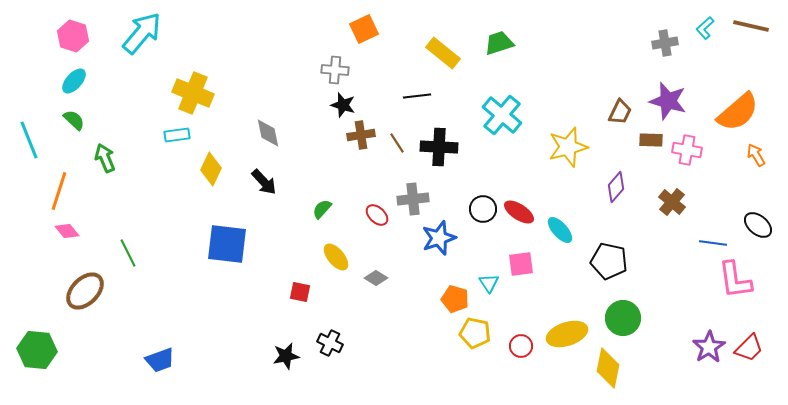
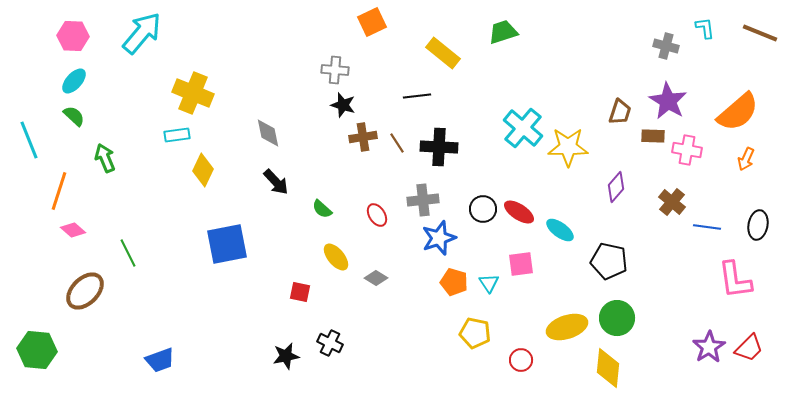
brown line at (751, 26): moved 9 px right, 7 px down; rotated 9 degrees clockwise
cyan L-shape at (705, 28): rotated 125 degrees clockwise
orange square at (364, 29): moved 8 px right, 7 px up
pink hexagon at (73, 36): rotated 16 degrees counterclockwise
green trapezoid at (499, 43): moved 4 px right, 11 px up
gray cross at (665, 43): moved 1 px right, 3 px down; rotated 25 degrees clockwise
purple star at (668, 101): rotated 15 degrees clockwise
brown trapezoid at (620, 112): rotated 8 degrees counterclockwise
cyan cross at (502, 115): moved 21 px right, 13 px down
green semicircle at (74, 120): moved 4 px up
brown cross at (361, 135): moved 2 px right, 2 px down
brown rectangle at (651, 140): moved 2 px right, 4 px up
yellow star at (568, 147): rotated 15 degrees clockwise
orange arrow at (756, 155): moved 10 px left, 4 px down; rotated 125 degrees counterclockwise
yellow diamond at (211, 169): moved 8 px left, 1 px down
black arrow at (264, 182): moved 12 px right
gray cross at (413, 199): moved 10 px right, 1 px down
green semicircle at (322, 209): rotated 90 degrees counterclockwise
red ellipse at (377, 215): rotated 15 degrees clockwise
black ellipse at (758, 225): rotated 60 degrees clockwise
cyan ellipse at (560, 230): rotated 12 degrees counterclockwise
pink diamond at (67, 231): moved 6 px right, 1 px up; rotated 10 degrees counterclockwise
blue line at (713, 243): moved 6 px left, 16 px up
blue square at (227, 244): rotated 18 degrees counterclockwise
orange pentagon at (455, 299): moved 1 px left, 17 px up
green circle at (623, 318): moved 6 px left
yellow ellipse at (567, 334): moved 7 px up
red circle at (521, 346): moved 14 px down
yellow diamond at (608, 368): rotated 6 degrees counterclockwise
